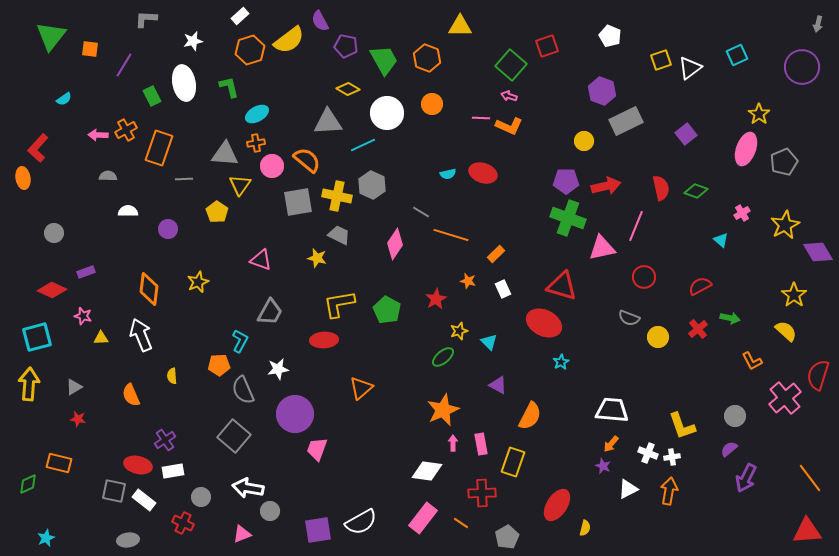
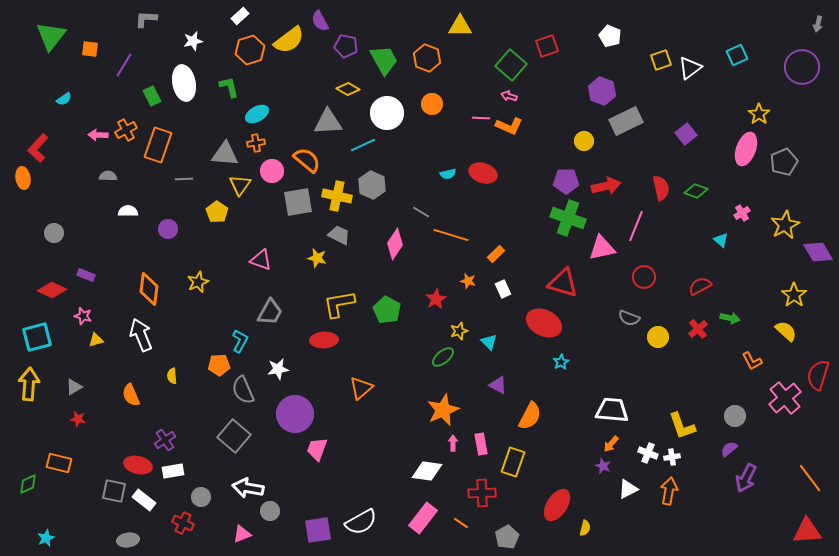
orange rectangle at (159, 148): moved 1 px left, 3 px up
pink circle at (272, 166): moved 5 px down
purple rectangle at (86, 272): moved 3 px down; rotated 42 degrees clockwise
red triangle at (562, 286): moved 1 px right, 3 px up
yellow triangle at (101, 338): moved 5 px left, 2 px down; rotated 14 degrees counterclockwise
